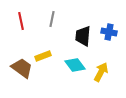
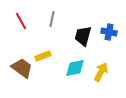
red line: rotated 18 degrees counterclockwise
black trapezoid: rotated 10 degrees clockwise
cyan diamond: moved 3 px down; rotated 65 degrees counterclockwise
